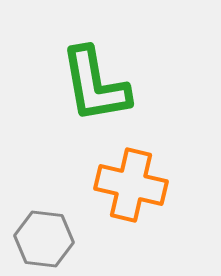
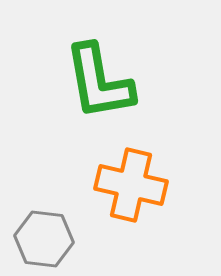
green L-shape: moved 4 px right, 3 px up
